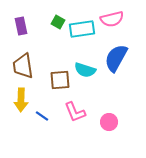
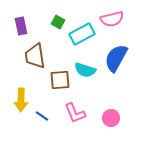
cyan rectangle: moved 5 px down; rotated 20 degrees counterclockwise
brown trapezoid: moved 12 px right, 10 px up
pink L-shape: moved 1 px down
pink circle: moved 2 px right, 4 px up
